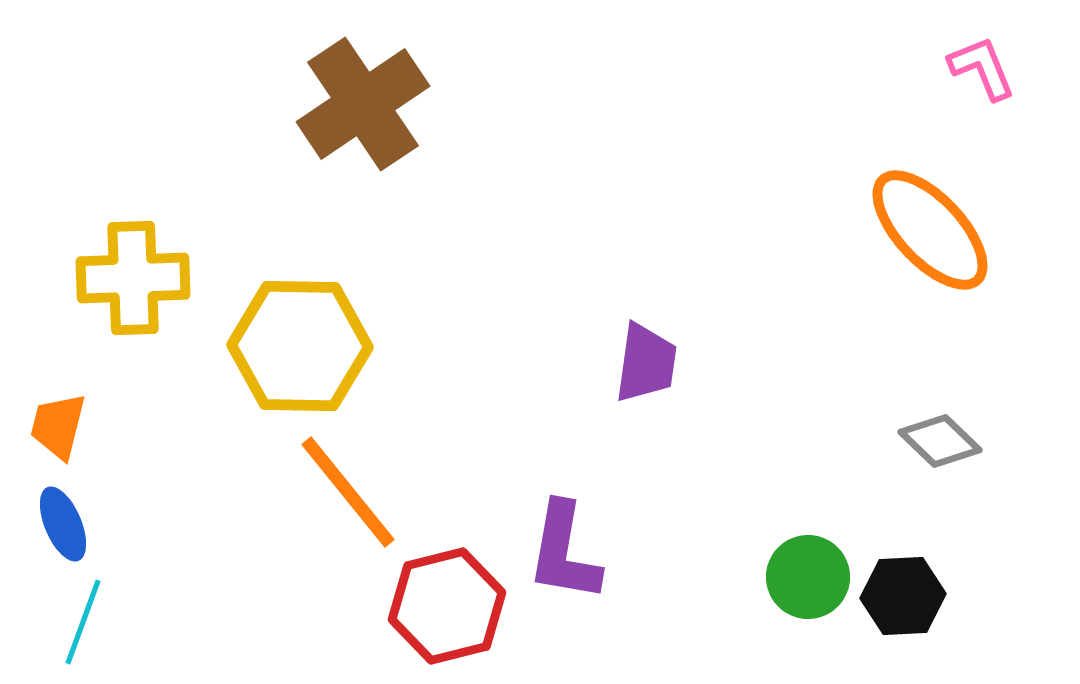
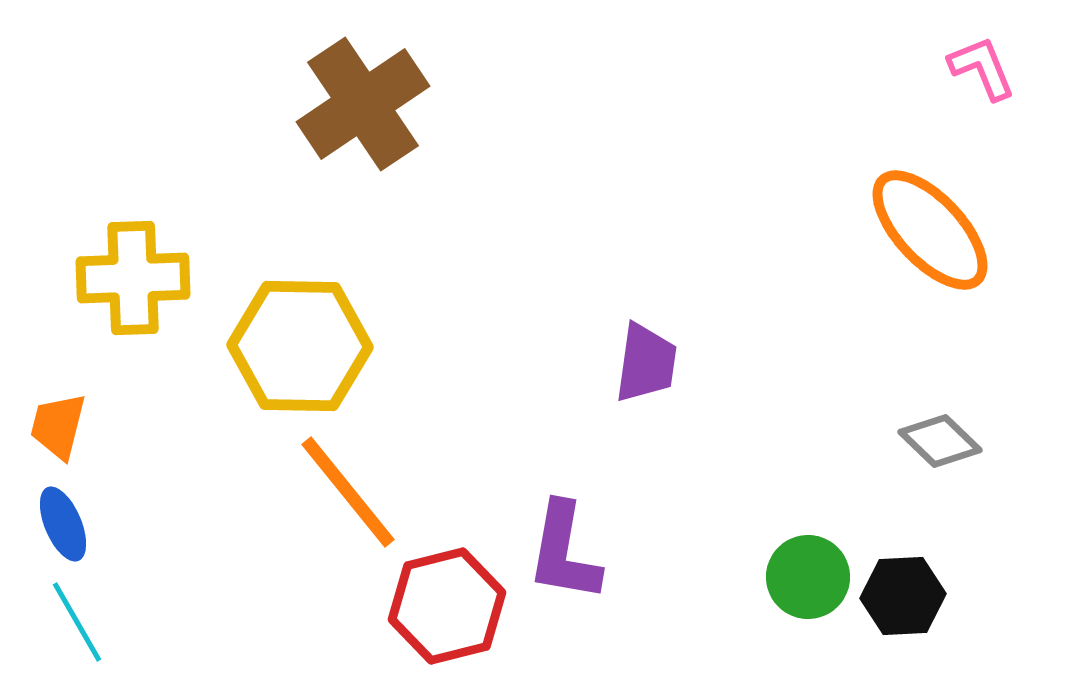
cyan line: moved 6 px left; rotated 50 degrees counterclockwise
